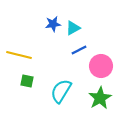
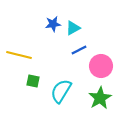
green square: moved 6 px right
